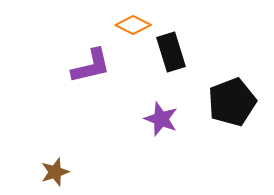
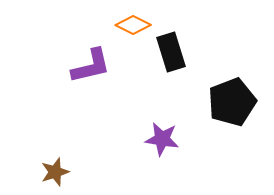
purple star: moved 1 px right, 20 px down; rotated 12 degrees counterclockwise
